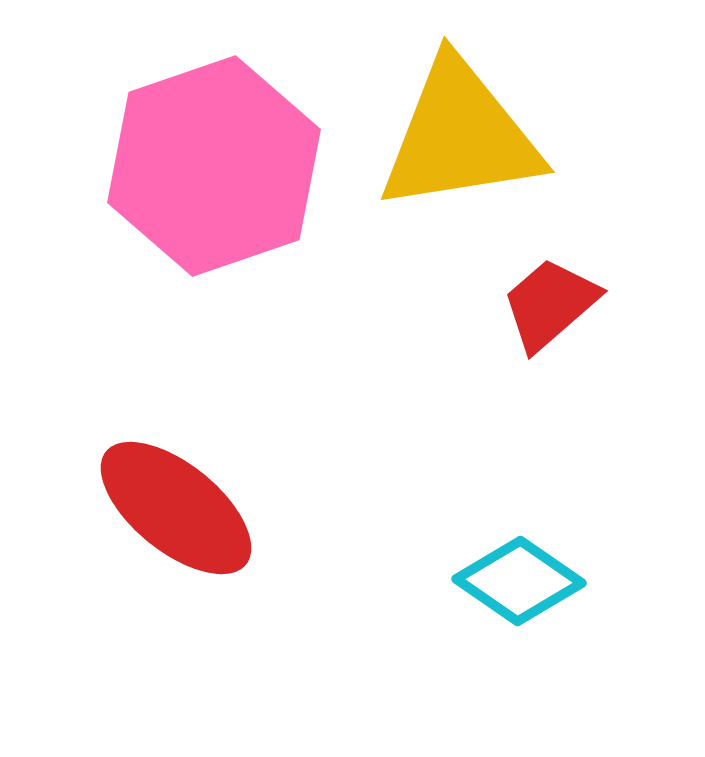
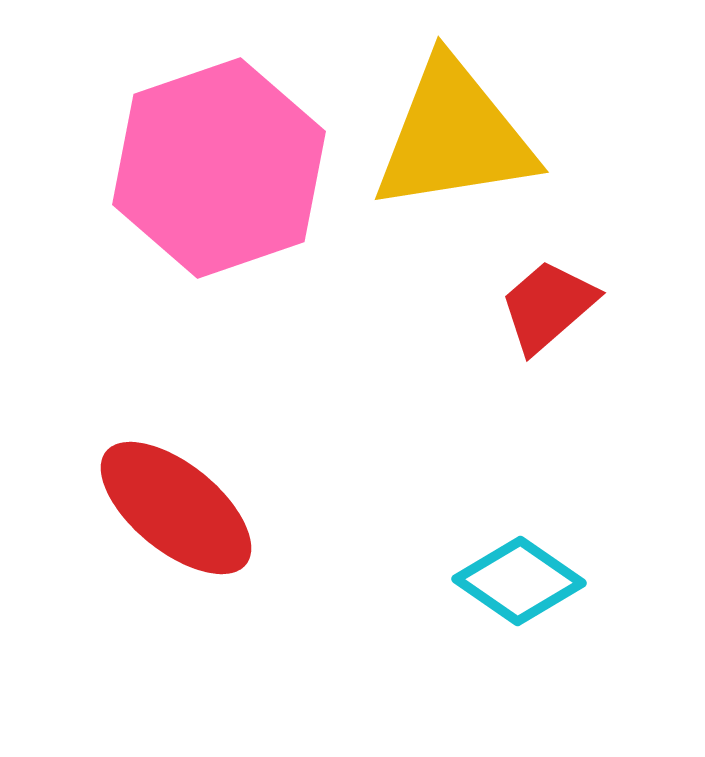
yellow triangle: moved 6 px left
pink hexagon: moved 5 px right, 2 px down
red trapezoid: moved 2 px left, 2 px down
